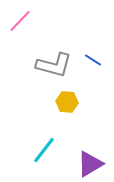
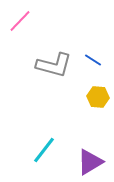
yellow hexagon: moved 31 px right, 5 px up
purple triangle: moved 2 px up
